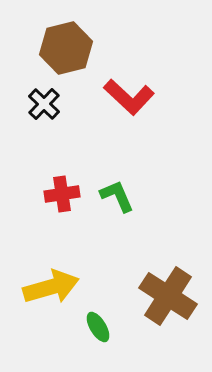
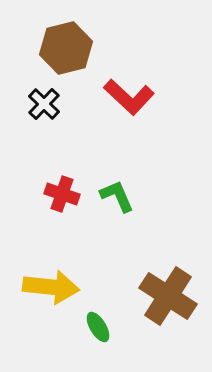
red cross: rotated 28 degrees clockwise
yellow arrow: rotated 22 degrees clockwise
